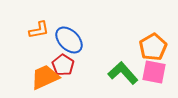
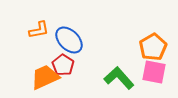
green L-shape: moved 4 px left, 5 px down
